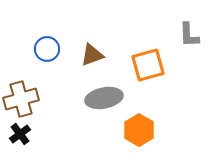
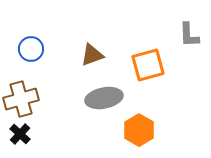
blue circle: moved 16 px left
black cross: rotated 10 degrees counterclockwise
